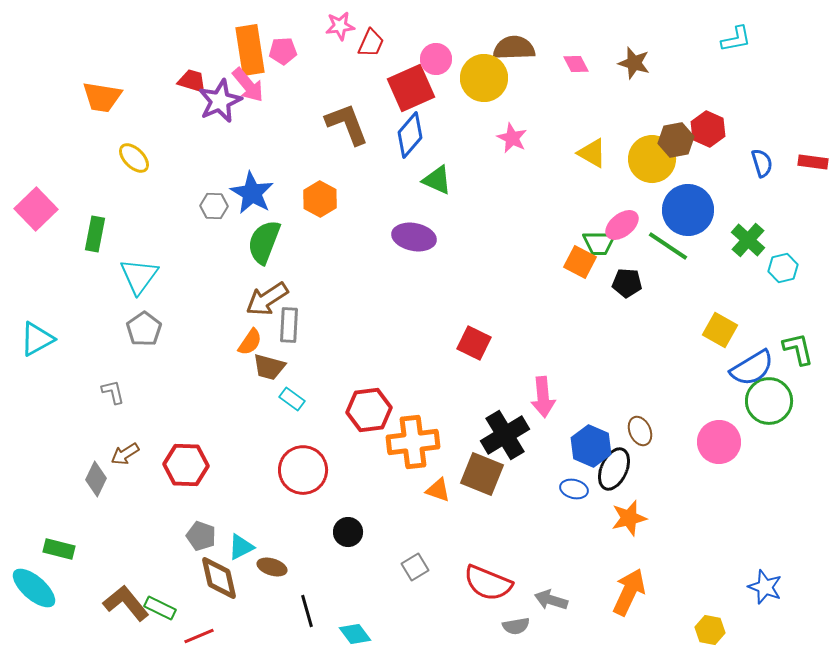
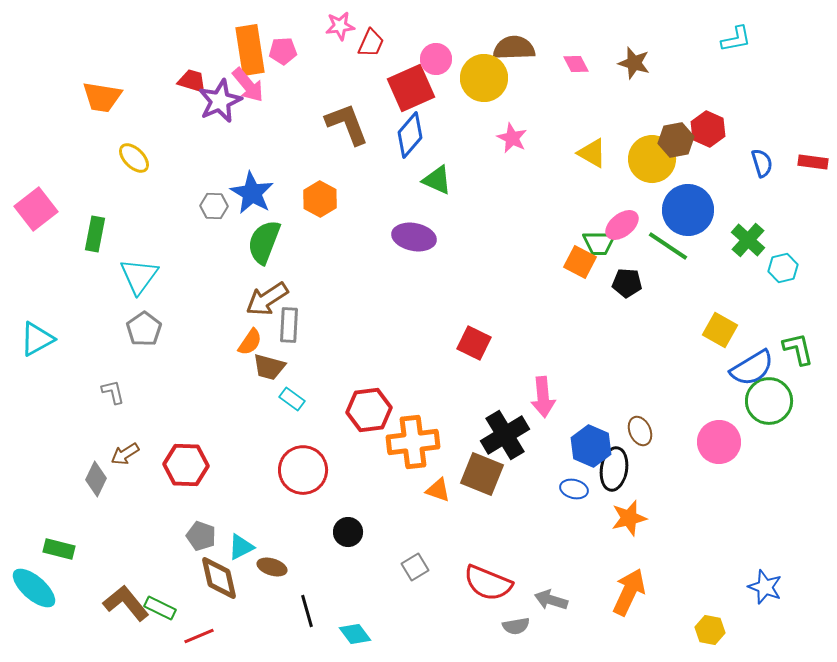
pink square at (36, 209): rotated 6 degrees clockwise
black ellipse at (614, 469): rotated 15 degrees counterclockwise
